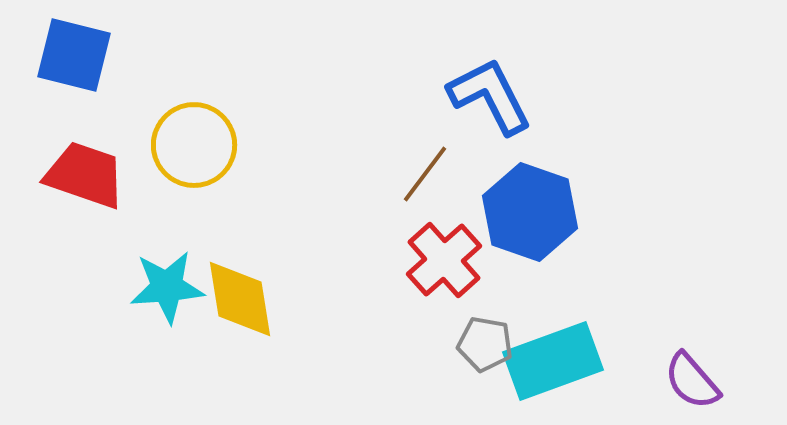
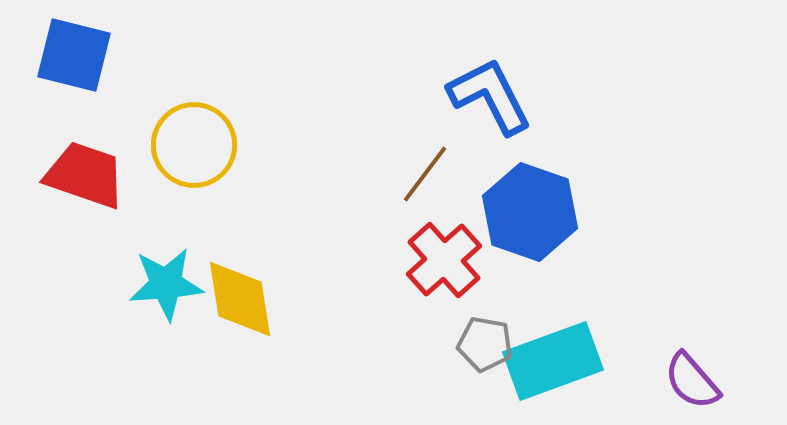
cyan star: moved 1 px left, 3 px up
